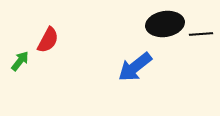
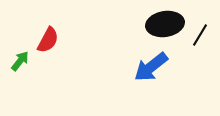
black line: moved 1 px left, 1 px down; rotated 55 degrees counterclockwise
blue arrow: moved 16 px right
